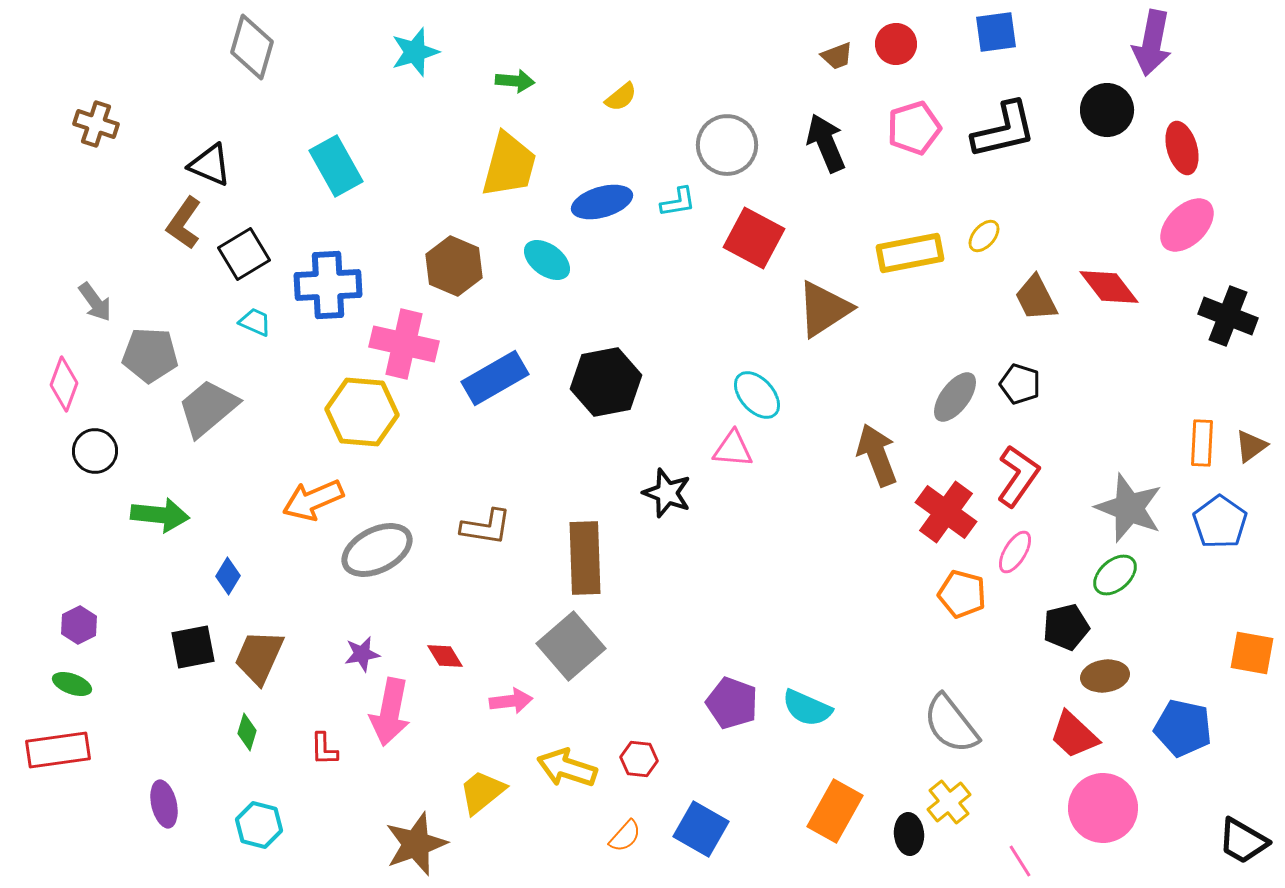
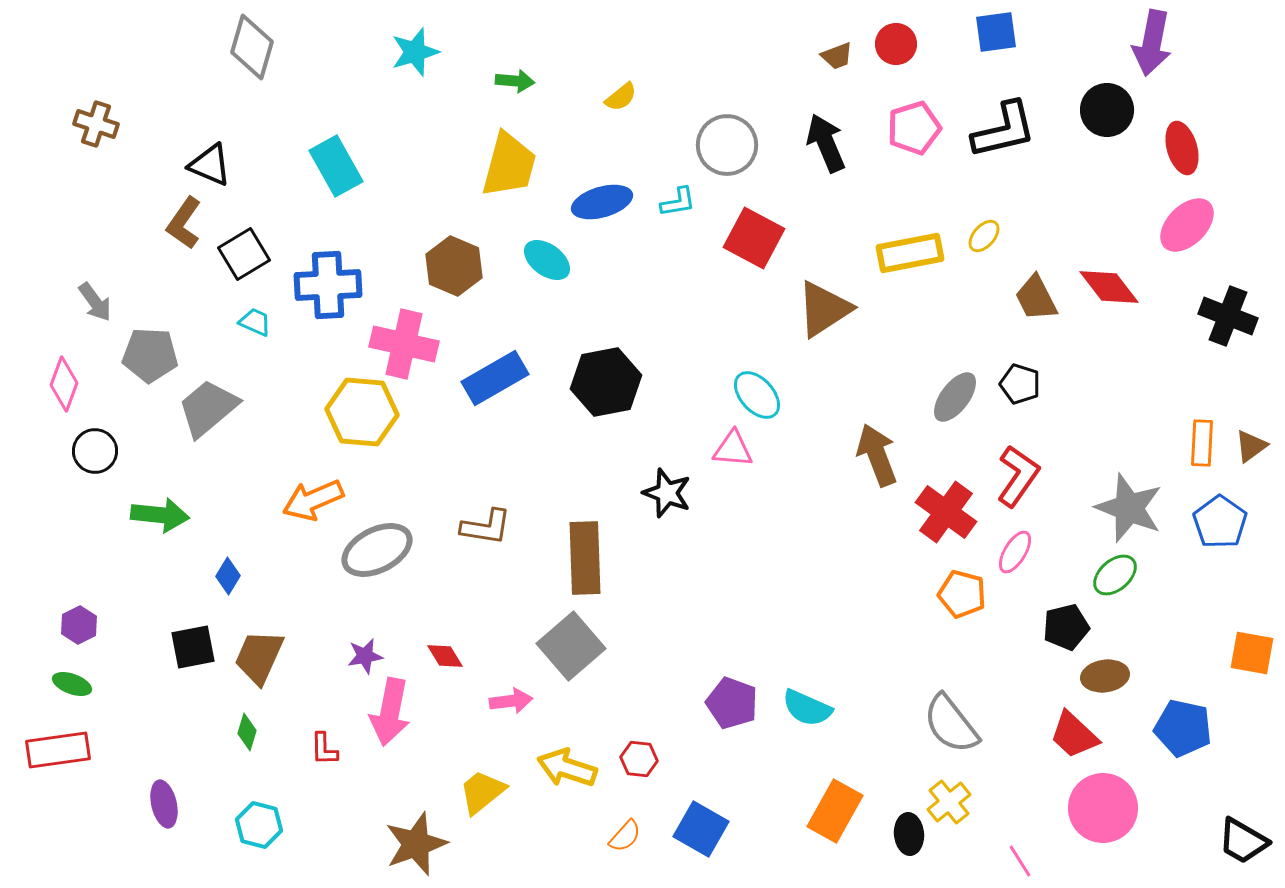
purple star at (362, 654): moved 3 px right, 2 px down
